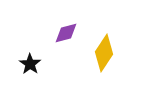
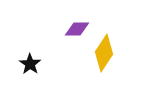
purple diamond: moved 11 px right, 4 px up; rotated 15 degrees clockwise
